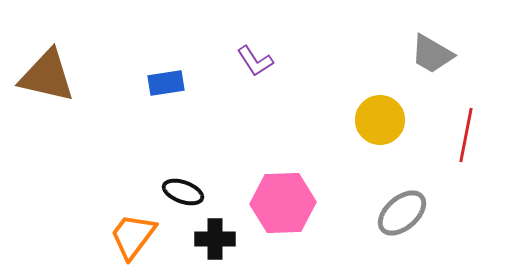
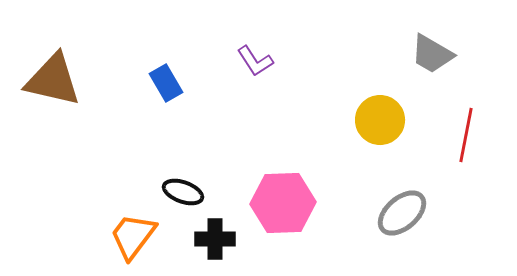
brown triangle: moved 6 px right, 4 px down
blue rectangle: rotated 69 degrees clockwise
